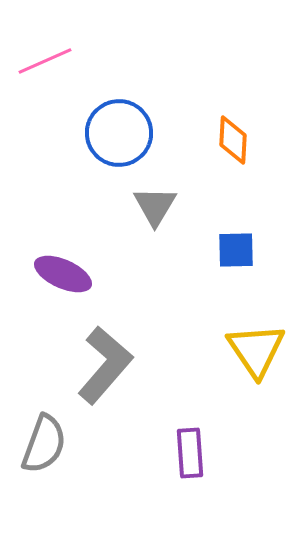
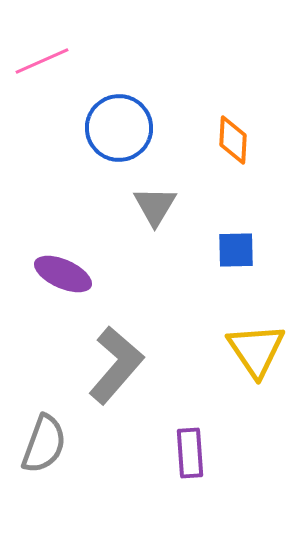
pink line: moved 3 px left
blue circle: moved 5 px up
gray L-shape: moved 11 px right
